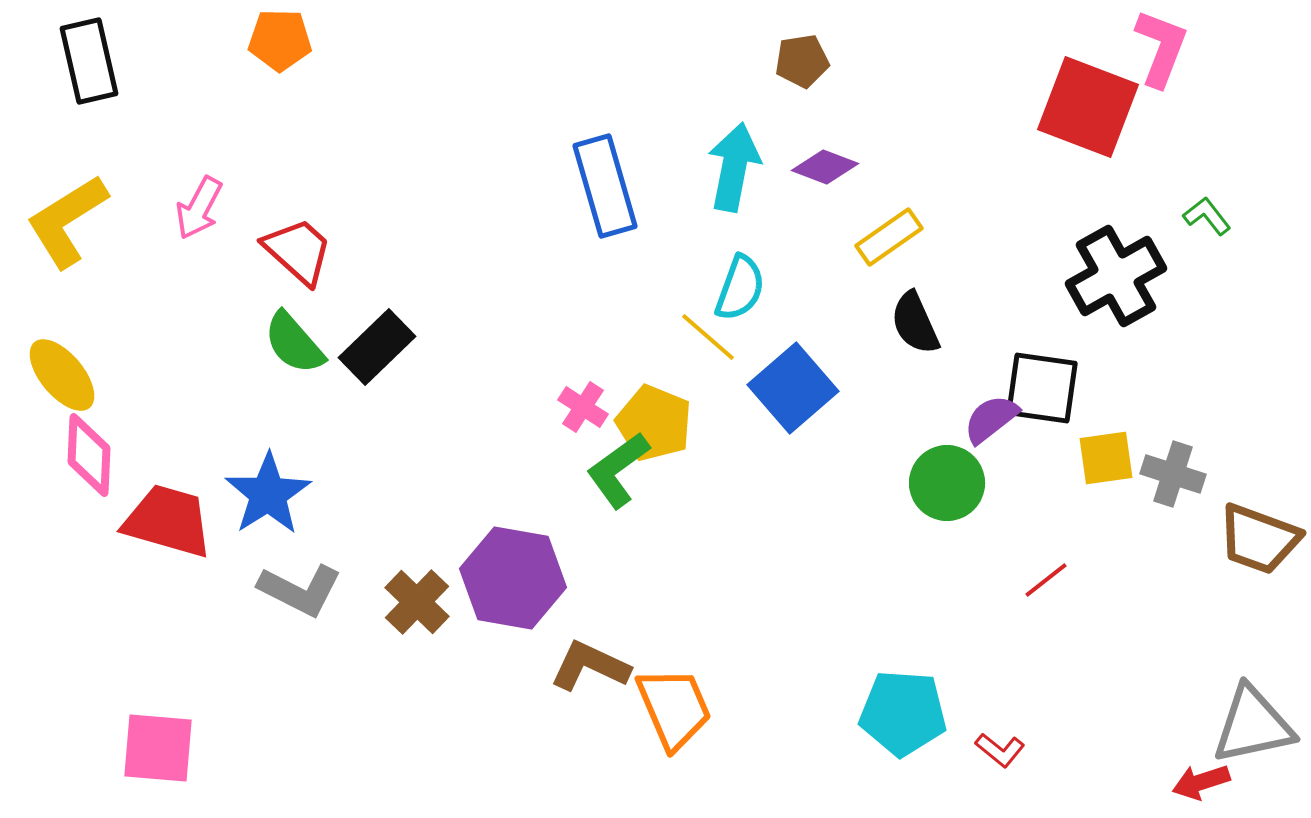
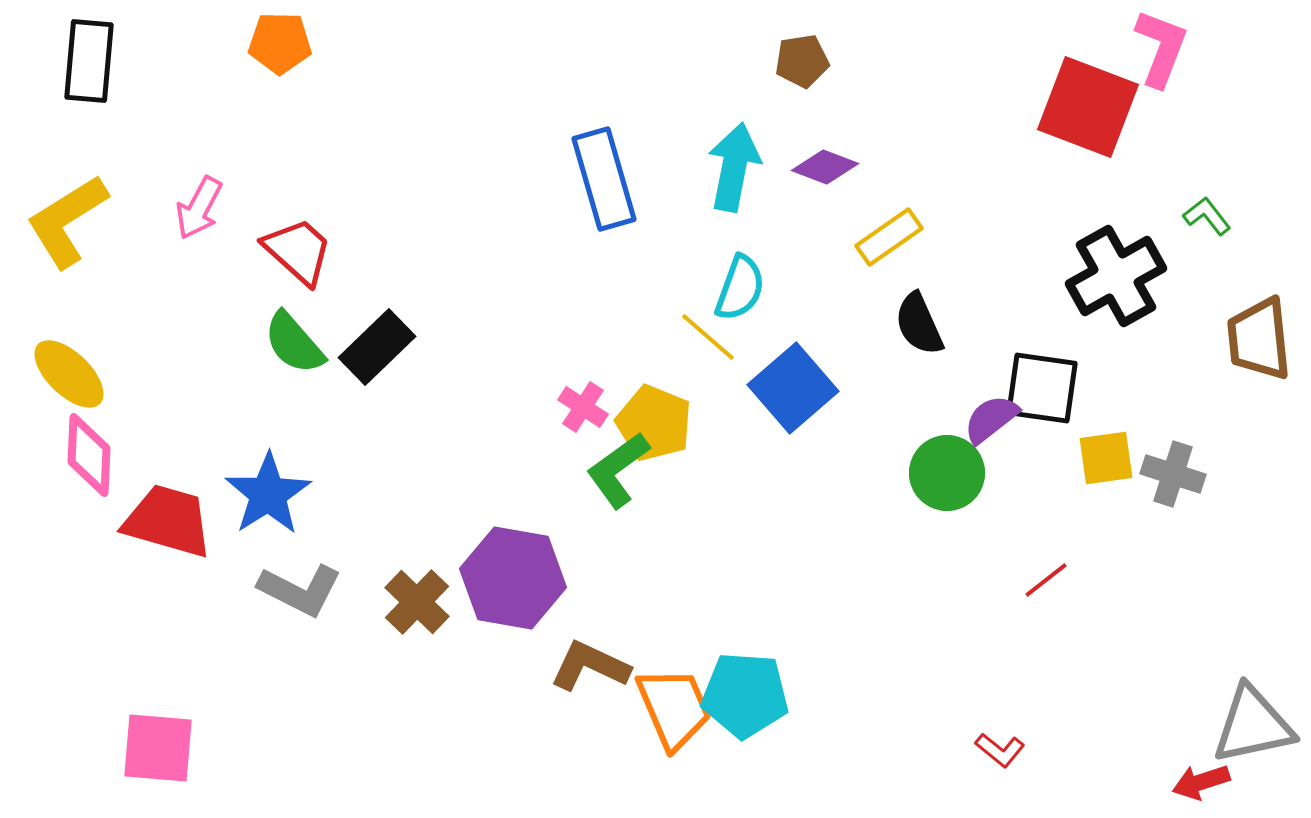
orange pentagon at (280, 40): moved 3 px down
black rectangle at (89, 61): rotated 18 degrees clockwise
blue rectangle at (605, 186): moved 1 px left, 7 px up
black semicircle at (915, 323): moved 4 px right, 1 px down
yellow ellipse at (62, 375): moved 7 px right, 1 px up; rotated 6 degrees counterclockwise
green circle at (947, 483): moved 10 px up
brown trapezoid at (1259, 539): moved 200 px up; rotated 64 degrees clockwise
cyan pentagon at (903, 713): moved 158 px left, 18 px up
